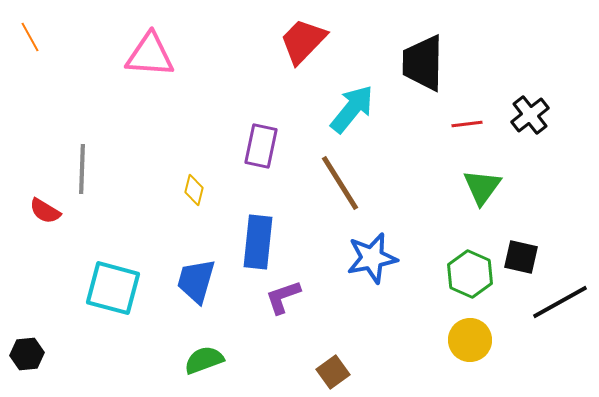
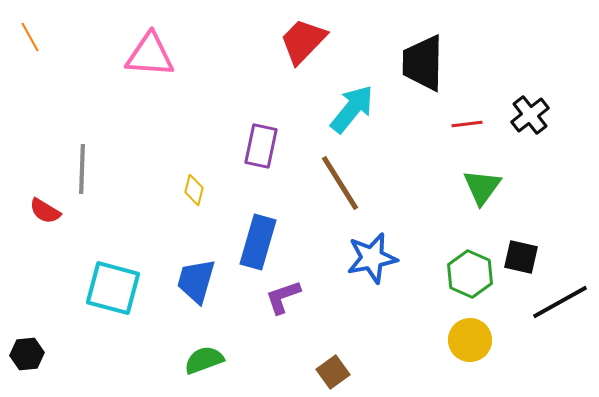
blue rectangle: rotated 10 degrees clockwise
